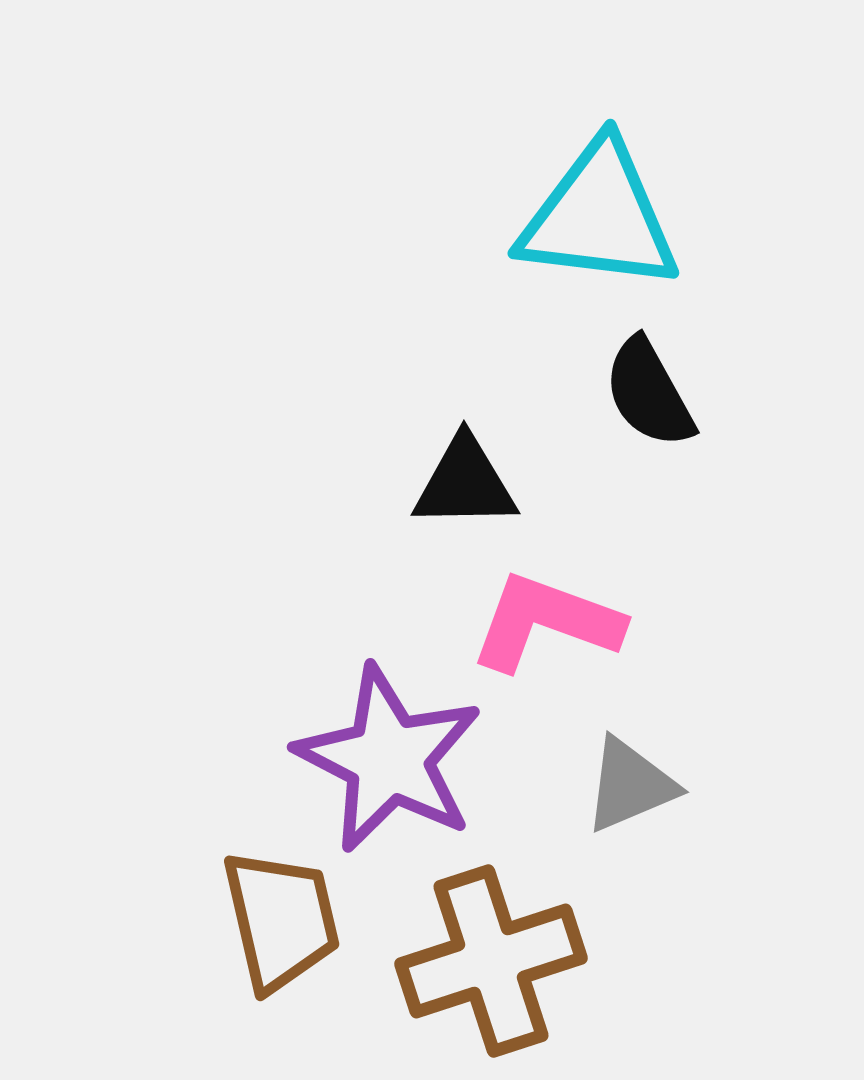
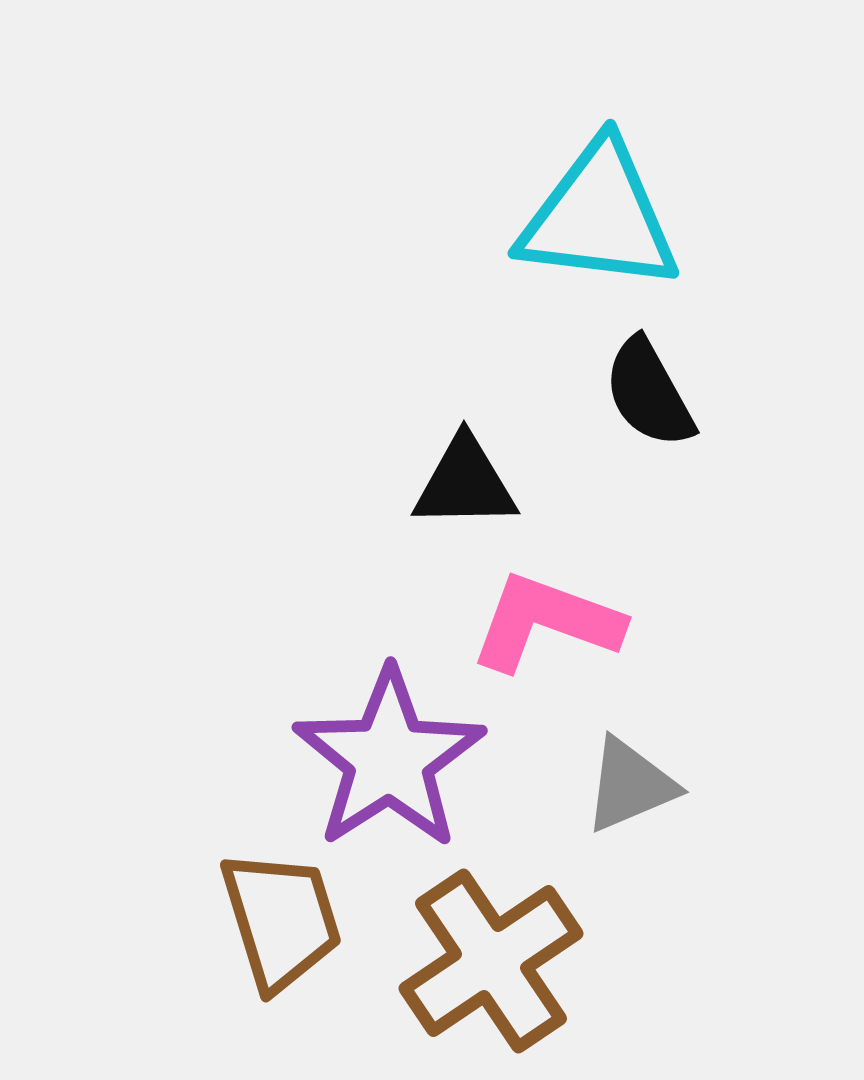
purple star: rotated 12 degrees clockwise
brown trapezoid: rotated 4 degrees counterclockwise
brown cross: rotated 16 degrees counterclockwise
